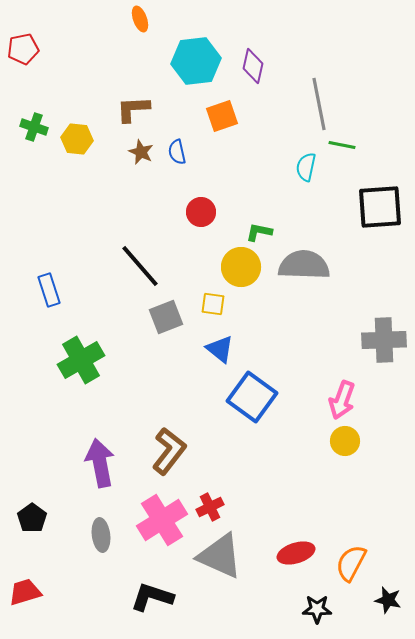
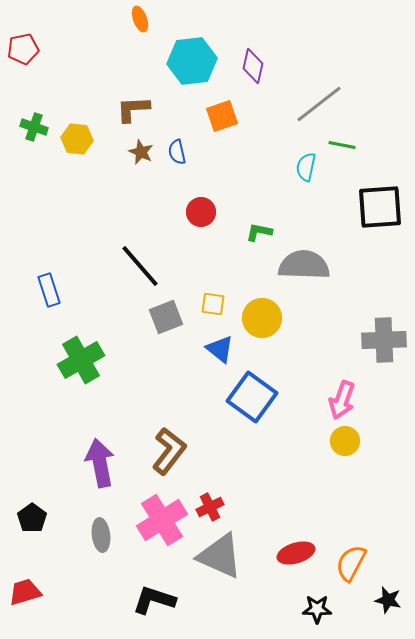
cyan hexagon at (196, 61): moved 4 px left
gray line at (319, 104): rotated 63 degrees clockwise
yellow circle at (241, 267): moved 21 px right, 51 px down
black L-shape at (152, 597): moved 2 px right, 3 px down
